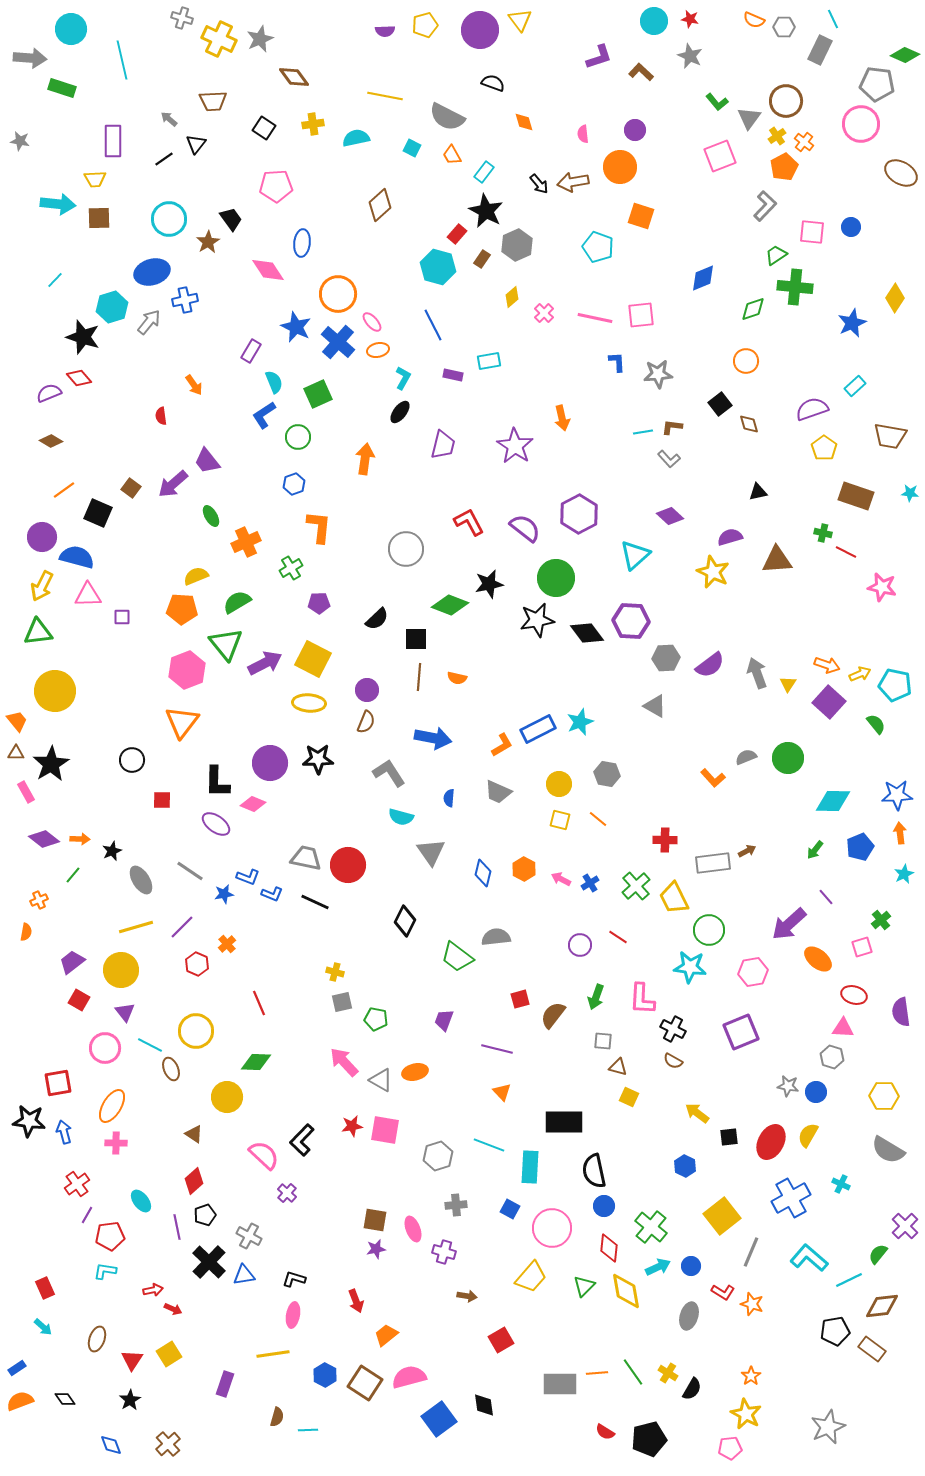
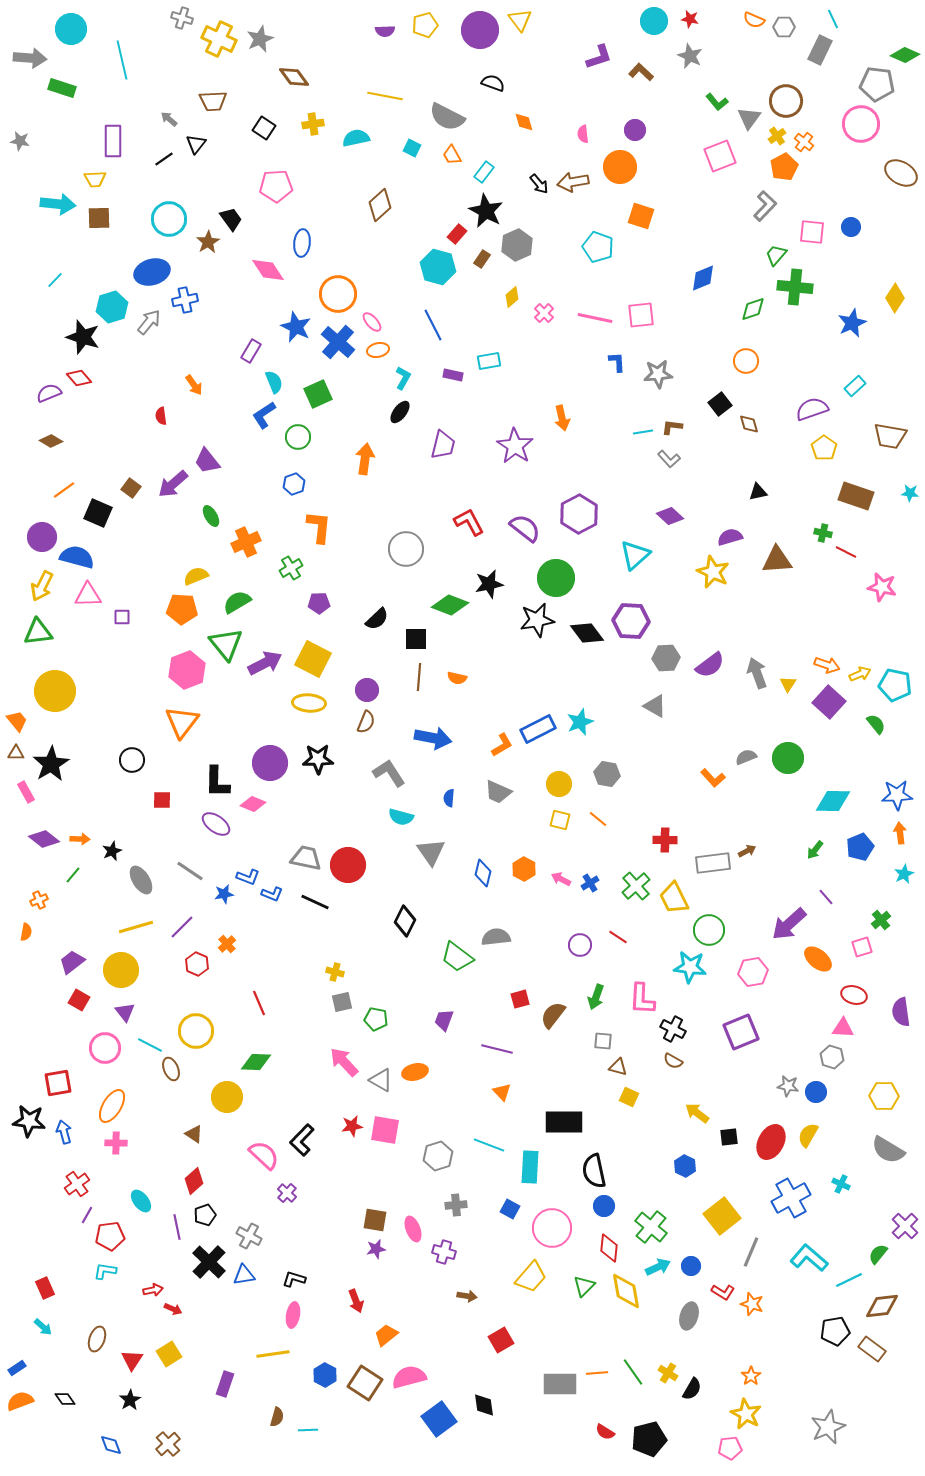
green trapezoid at (776, 255): rotated 15 degrees counterclockwise
